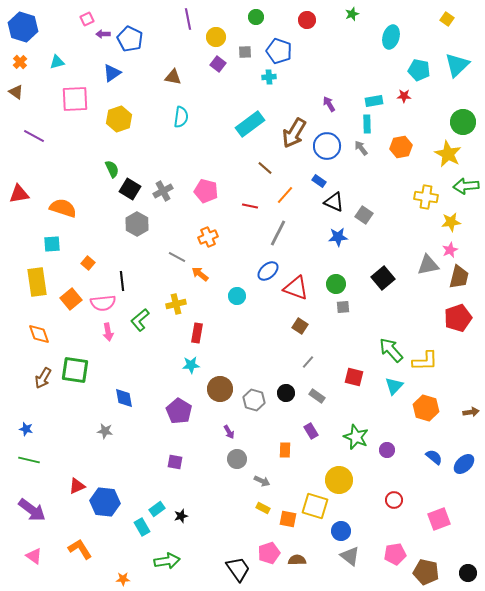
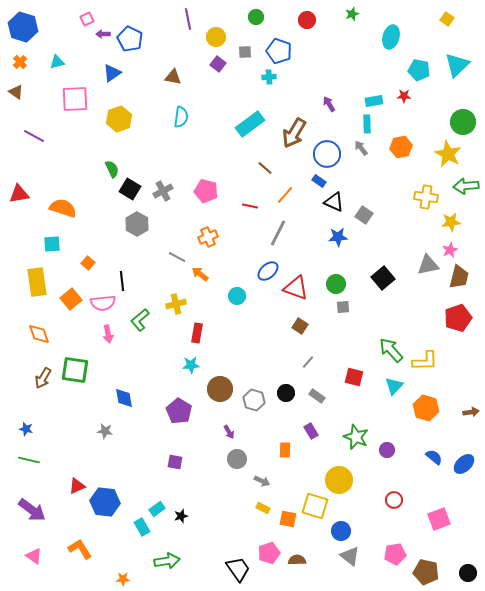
blue circle at (327, 146): moved 8 px down
pink arrow at (108, 332): moved 2 px down
